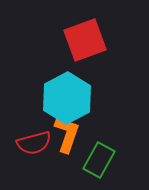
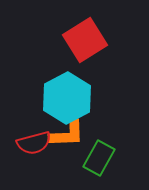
red square: rotated 12 degrees counterclockwise
orange L-shape: rotated 69 degrees clockwise
green rectangle: moved 2 px up
